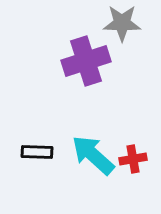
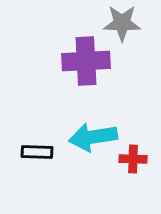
purple cross: rotated 15 degrees clockwise
cyan arrow: moved 18 px up; rotated 51 degrees counterclockwise
red cross: rotated 12 degrees clockwise
